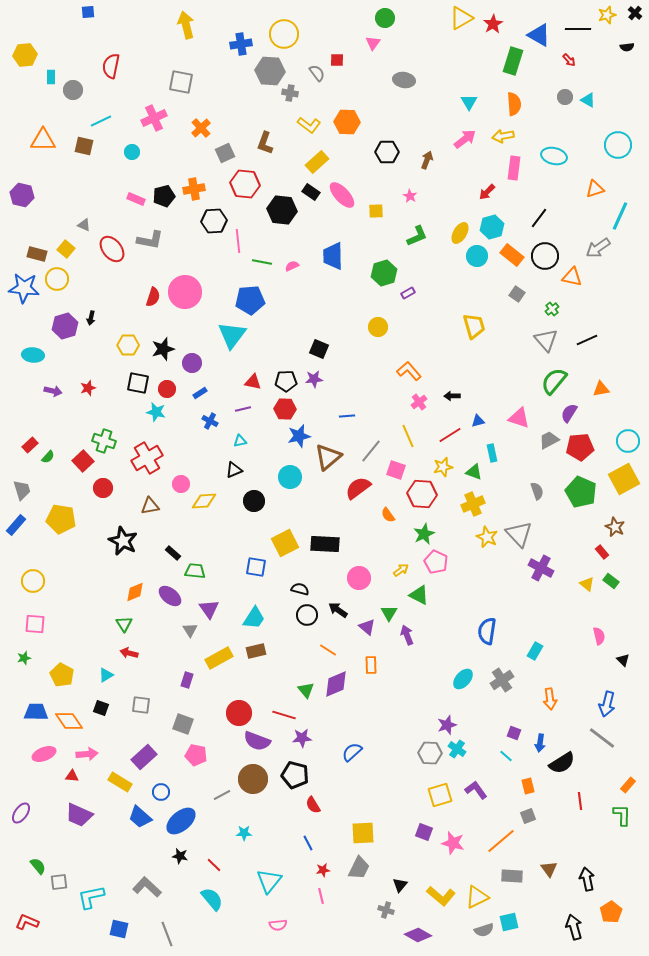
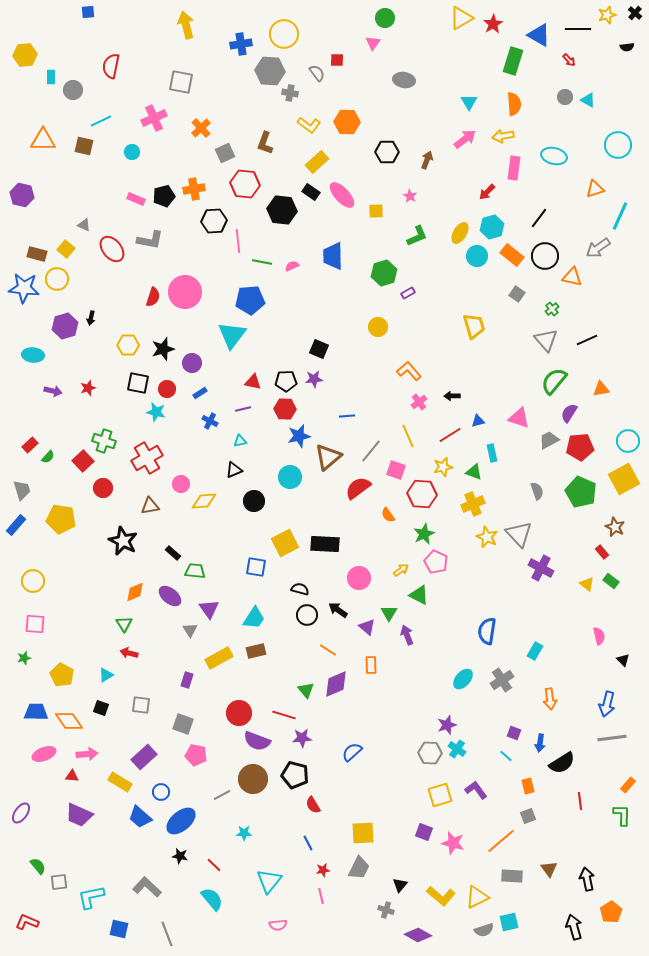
gray line at (602, 738): moved 10 px right; rotated 44 degrees counterclockwise
